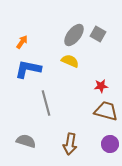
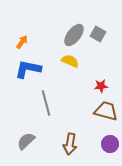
gray semicircle: rotated 60 degrees counterclockwise
